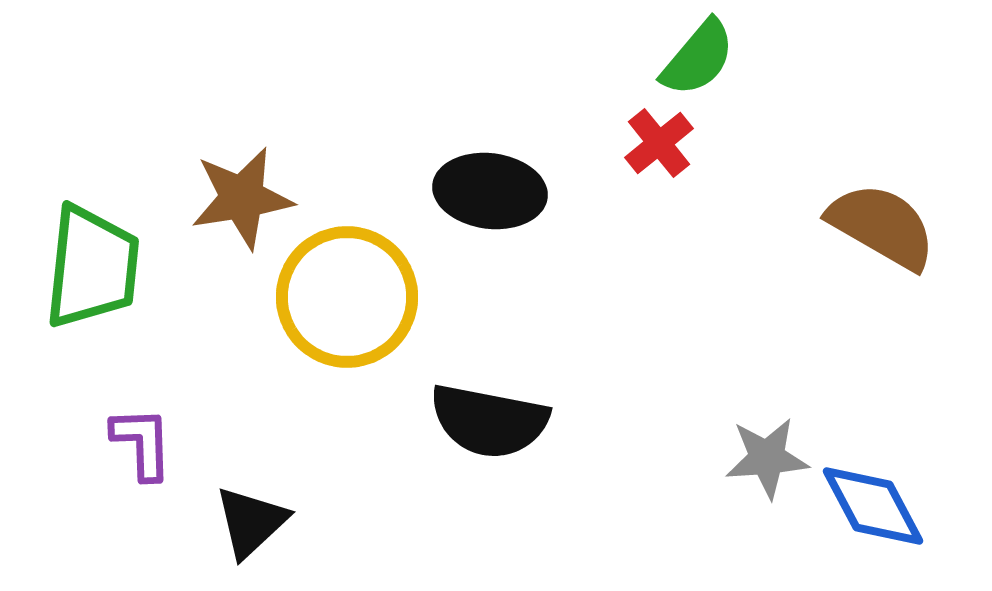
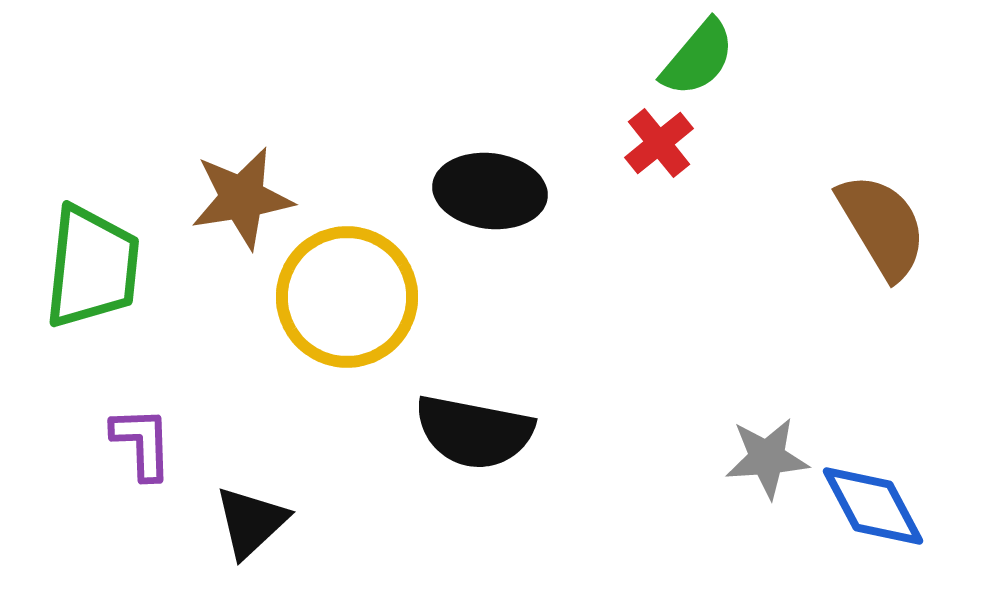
brown semicircle: rotated 29 degrees clockwise
black semicircle: moved 15 px left, 11 px down
